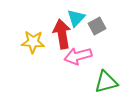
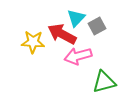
red arrow: rotated 52 degrees counterclockwise
green triangle: moved 2 px left
